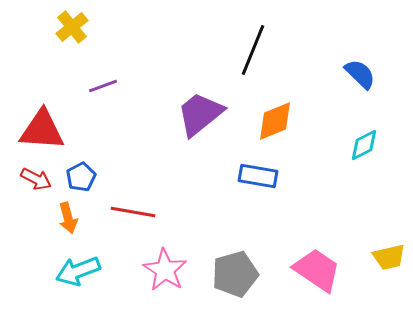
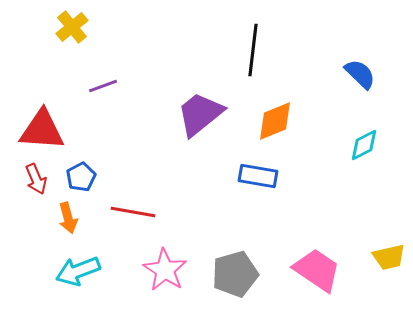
black line: rotated 15 degrees counterclockwise
red arrow: rotated 40 degrees clockwise
